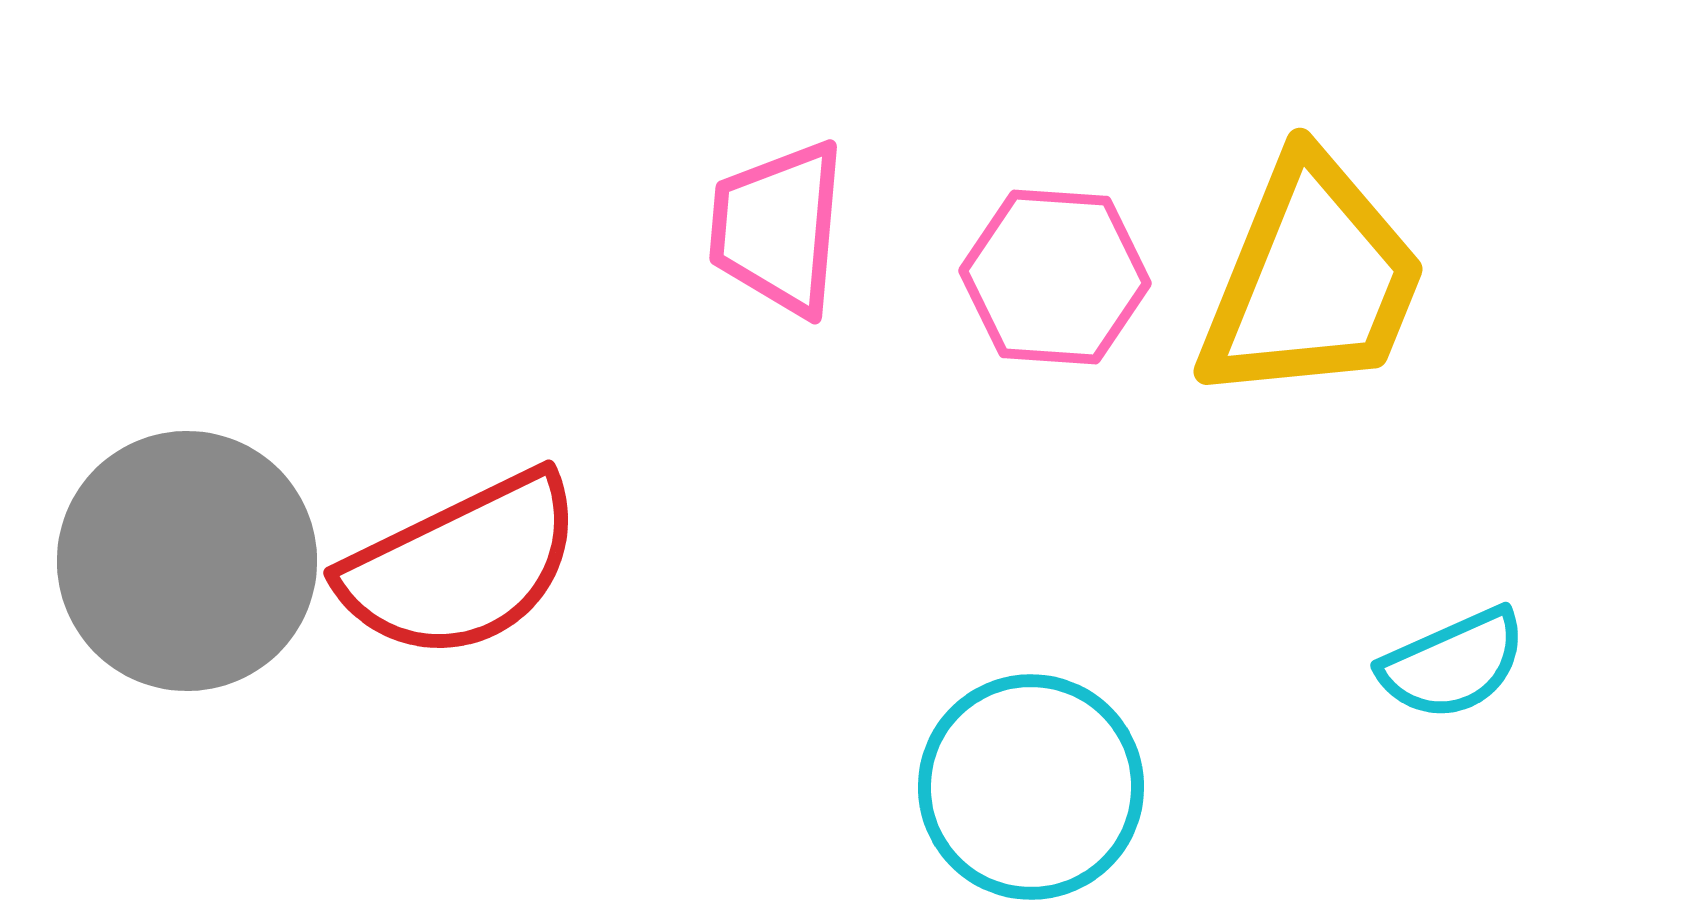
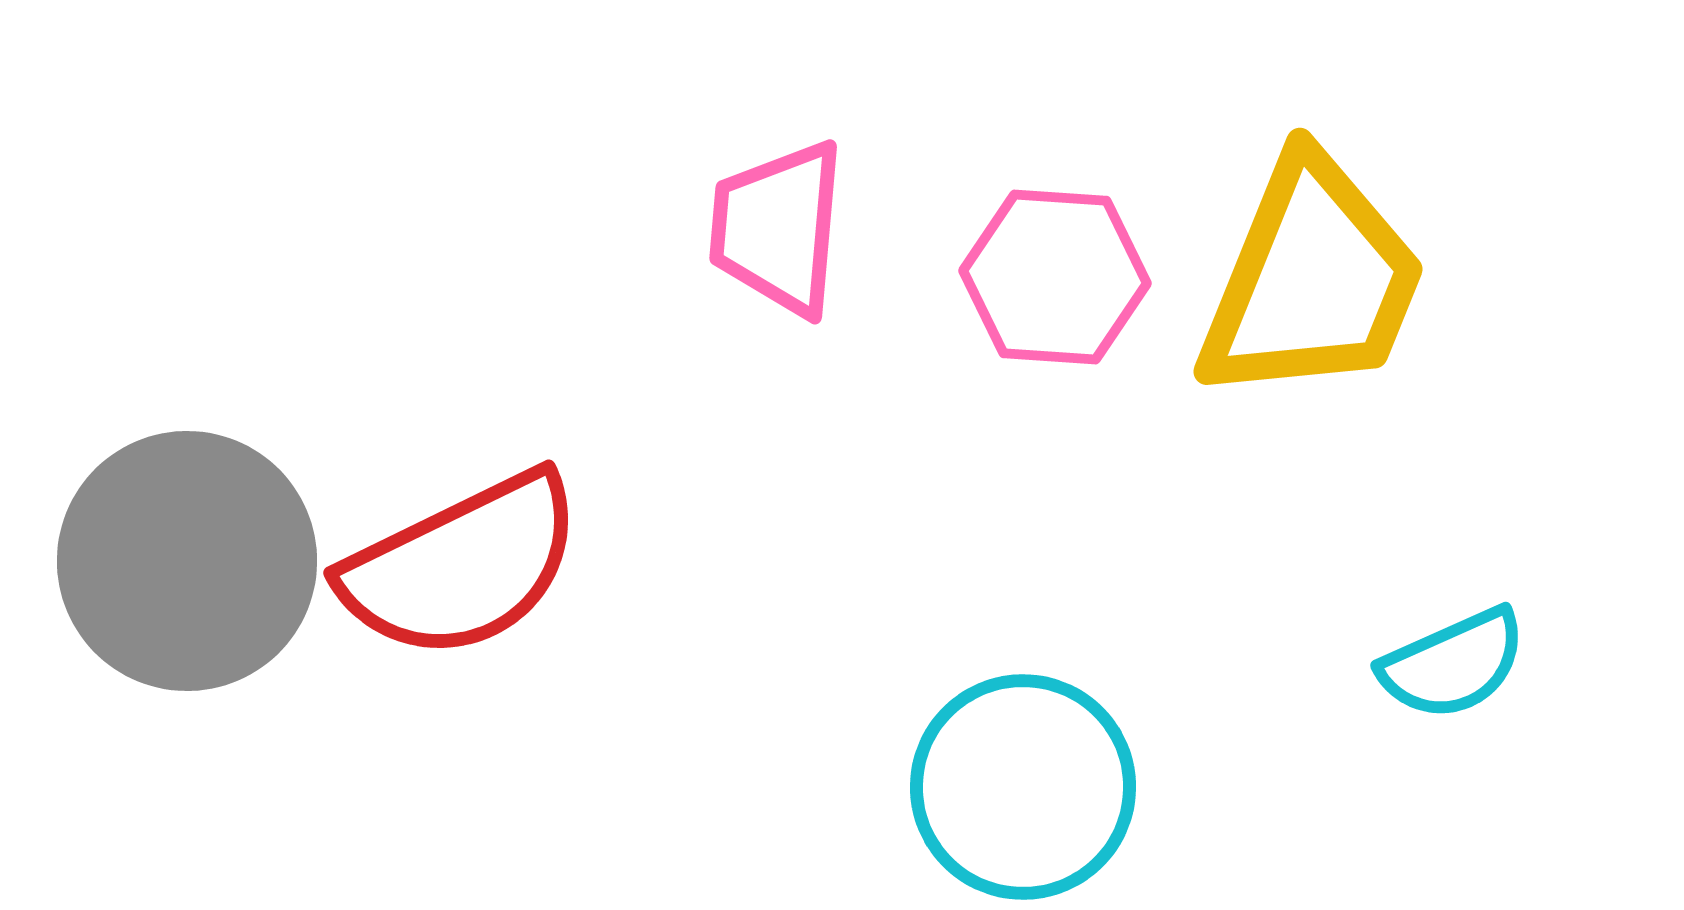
cyan circle: moved 8 px left
